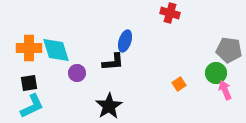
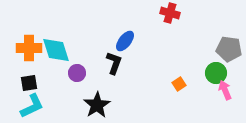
blue ellipse: rotated 20 degrees clockwise
gray pentagon: moved 1 px up
black L-shape: moved 1 px right, 1 px down; rotated 65 degrees counterclockwise
black star: moved 12 px left, 1 px up
